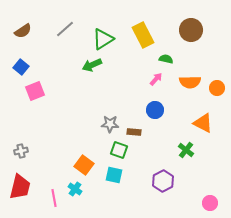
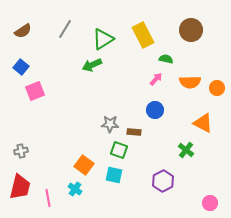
gray line: rotated 18 degrees counterclockwise
pink line: moved 6 px left
